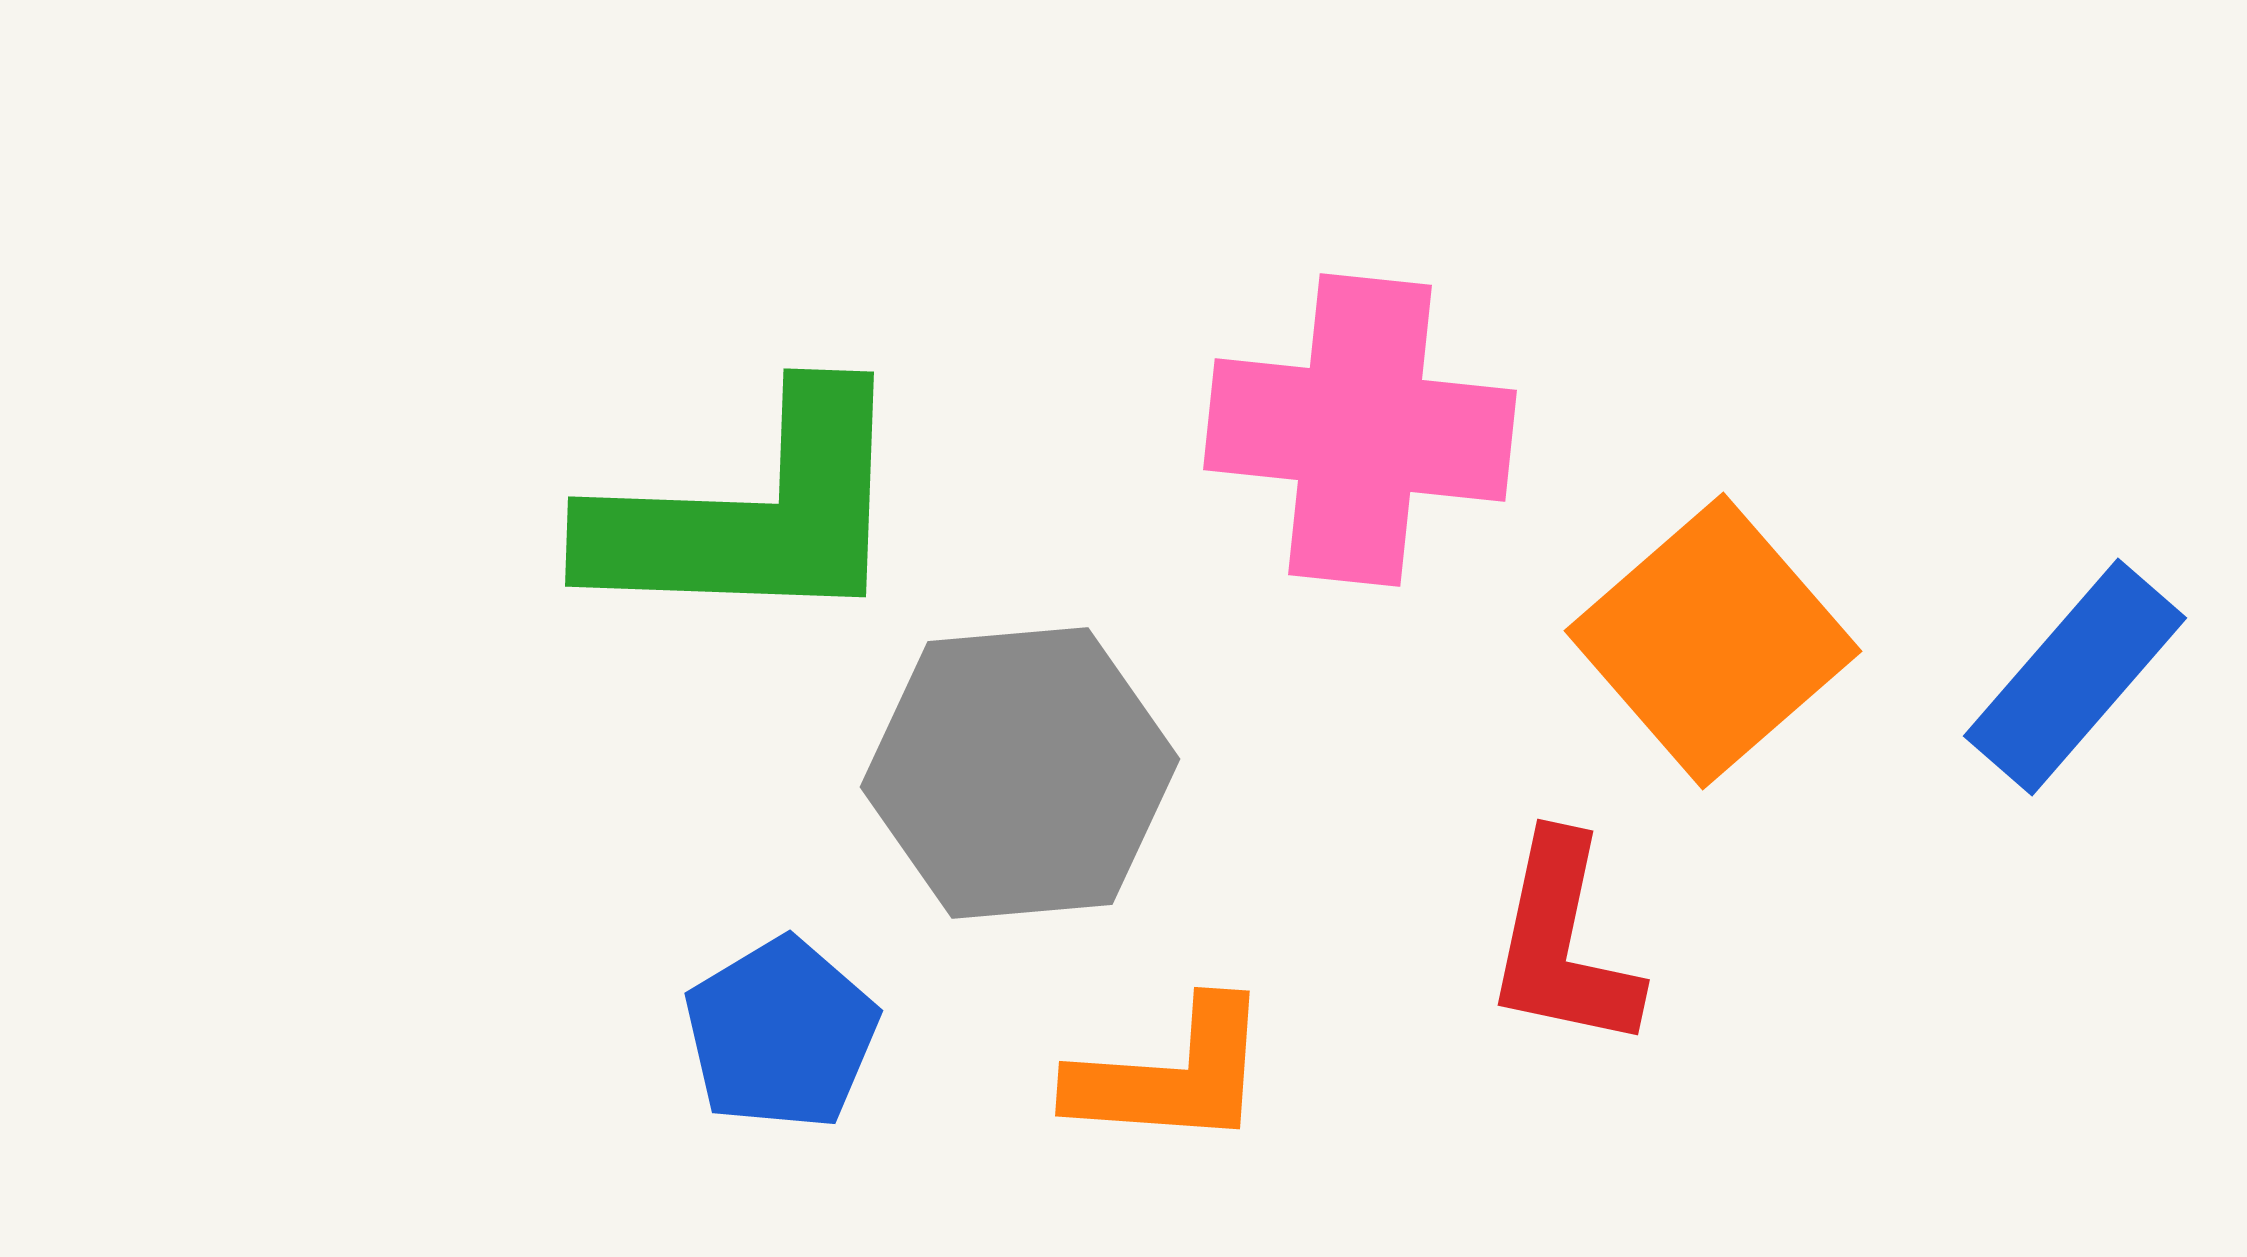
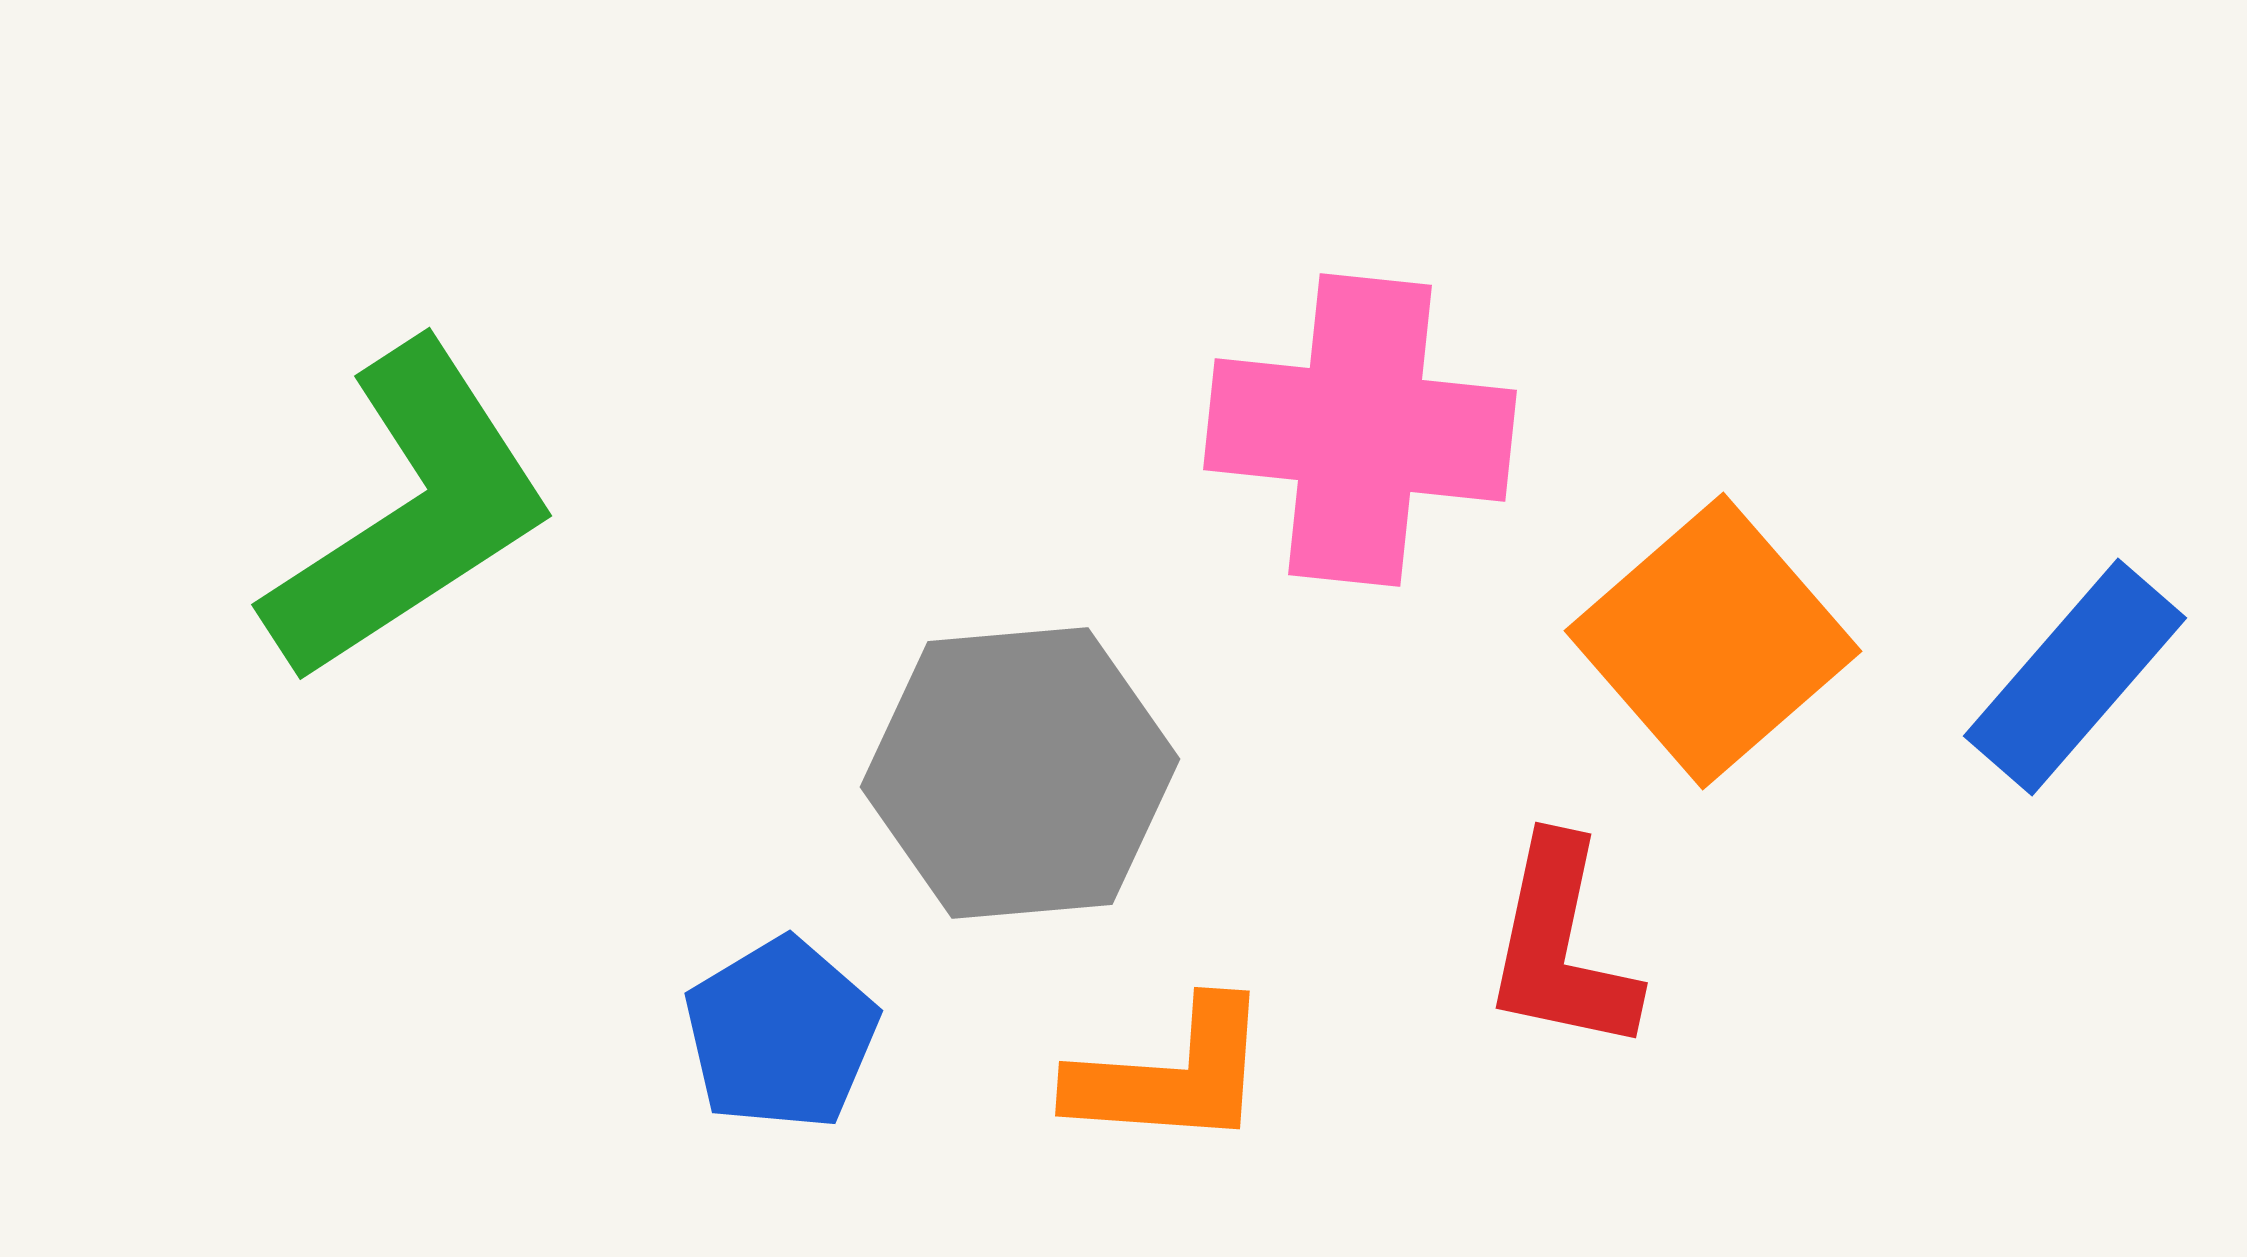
green L-shape: moved 341 px left; rotated 35 degrees counterclockwise
red L-shape: moved 2 px left, 3 px down
